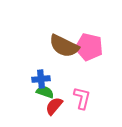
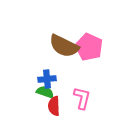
pink pentagon: rotated 12 degrees clockwise
blue cross: moved 6 px right
red semicircle: rotated 42 degrees counterclockwise
